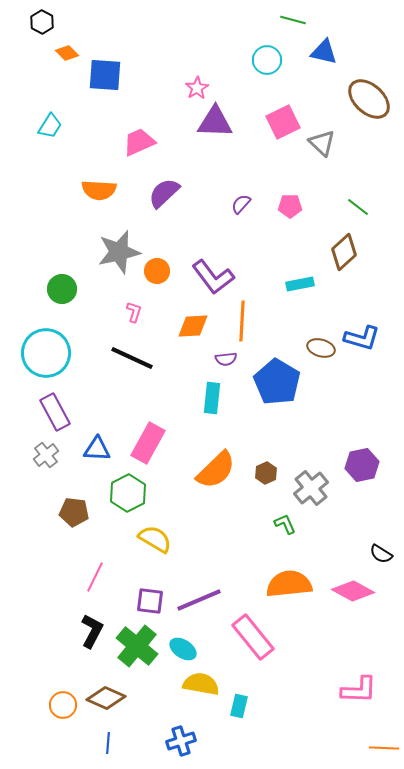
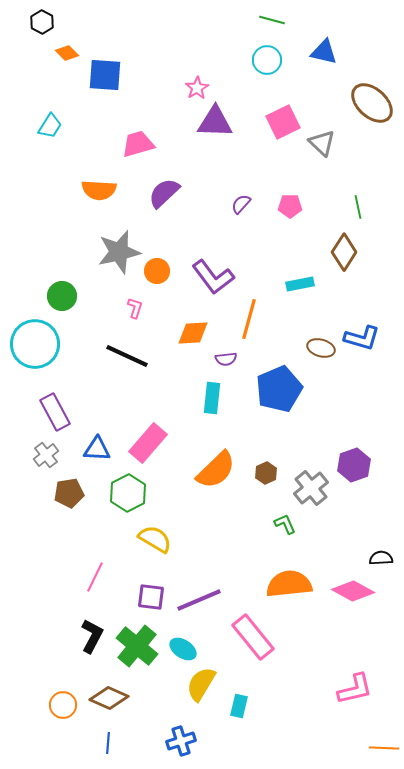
green line at (293, 20): moved 21 px left
brown ellipse at (369, 99): moved 3 px right, 4 px down
pink trapezoid at (139, 142): moved 1 px left, 2 px down; rotated 8 degrees clockwise
green line at (358, 207): rotated 40 degrees clockwise
brown diamond at (344, 252): rotated 15 degrees counterclockwise
green circle at (62, 289): moved 7 px down
pink L-shape at (134, 312): moved 1 px right, 4 px up
orange line at (242, 321): moved 7 px right, 2 px up; rotated 12 degrees clockwise
orange diamond at (193, 326): moved 7 px down
cyan circle at (46, 353): moved 11 px left, 9 px up
black line at (132, 358): moved 5 px left, 2 px up
blue pentagon at (277, 382): moved 2 px right, 7 px down; rotated 18 degrees clockwise
pink rectangle at (148, 443): rotated 12 degrees clockwise
purple hexagon at (362, 465): moved 8 px left; rotated 8 degrees counterclockwise
brown pentagon at (74, 512): moved 5 px left, 19 px up; rotated 16 degrees counterclockwise
black semicircle at (381, 554): moved 4 px down; rotated 145 degrees clockwise
purple square at (150, 601): moved 1 px right, 4 px up
black L-shape at (92, 631): moved 5 px down
yellow semicircle at (201, 684): rotated 69 degrees counterclockwise
pink L-shape at (359, 690): moved 4 px left, 1 px up; rotated 15 degrees counterclockwise
brown diamond at (106, 698): moved 3 px right
